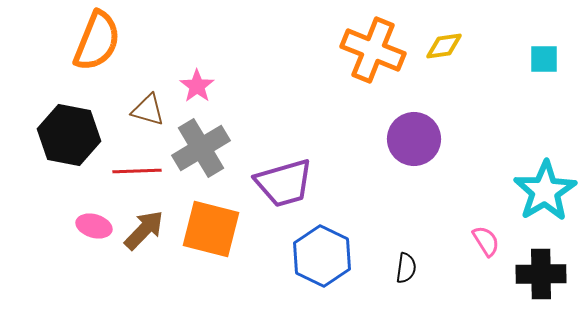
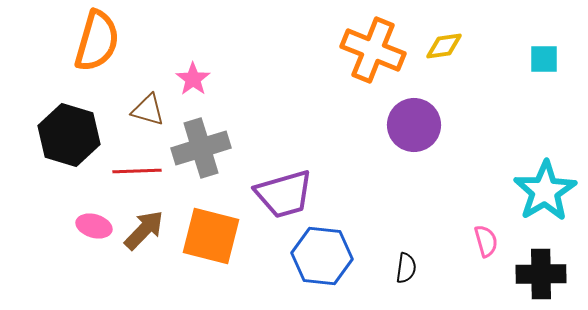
orange semicircle: rotated 6 degrees counterclockwise
pink star: moved 4 px left, 7 px up
black hexagon: rotated 6 degrees clockwise
purple circle: moved 14 px up
gray cross: rotated 14 degrees clockwise
purple trapezoid: moved 11 px down
orange square: moved 7 px down
pink semicircle: rotated 16 degrees clockwise
blue hexagon: rotated 20 degrees counterclockwise
